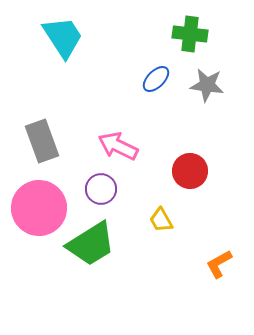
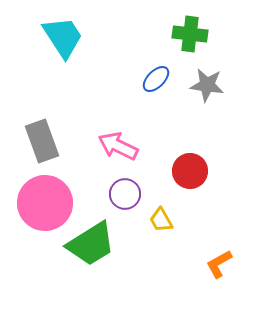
purple circle: moved 24 px right, 5 px down
pink circle: moved 6 px right, 5 px up
